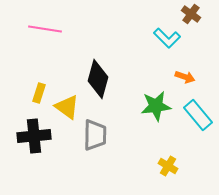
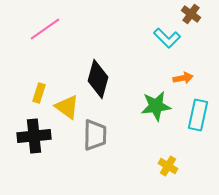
pink line: rotated 44 degrees counterclockwise
orange arrow: moved 2 px left, 1 px down; rotated 30 degrees counterclockwise
cyan rectangle: rotated 52 degrees clockwise
